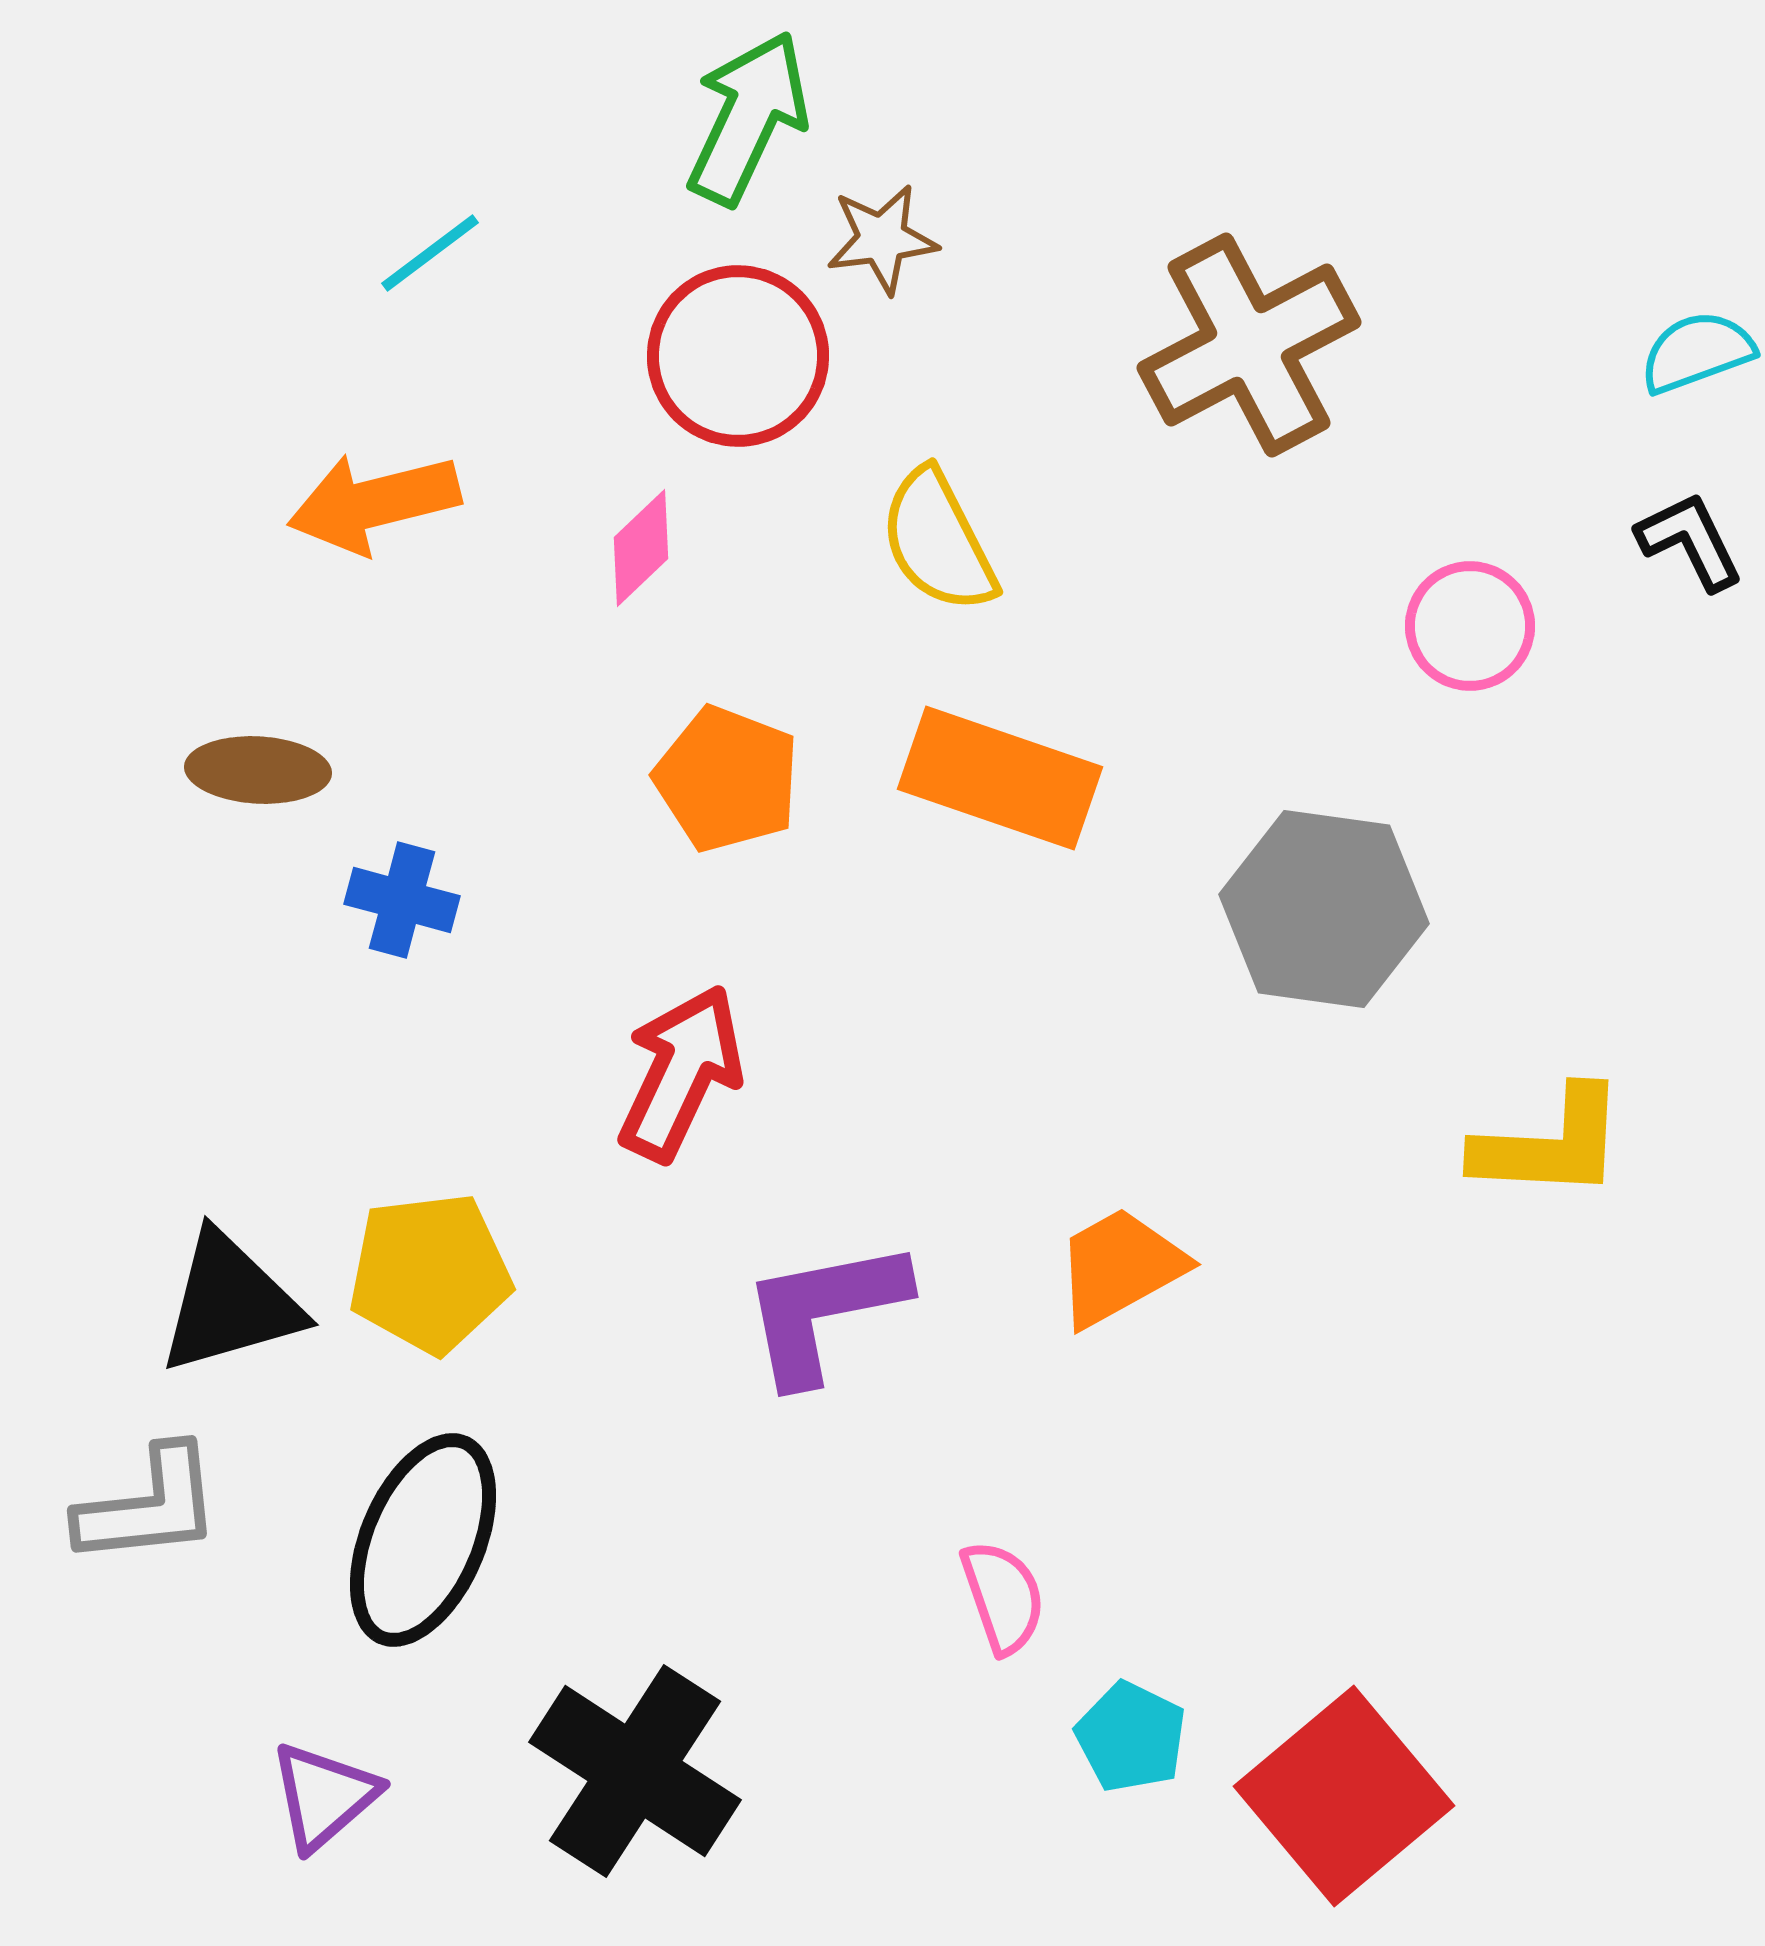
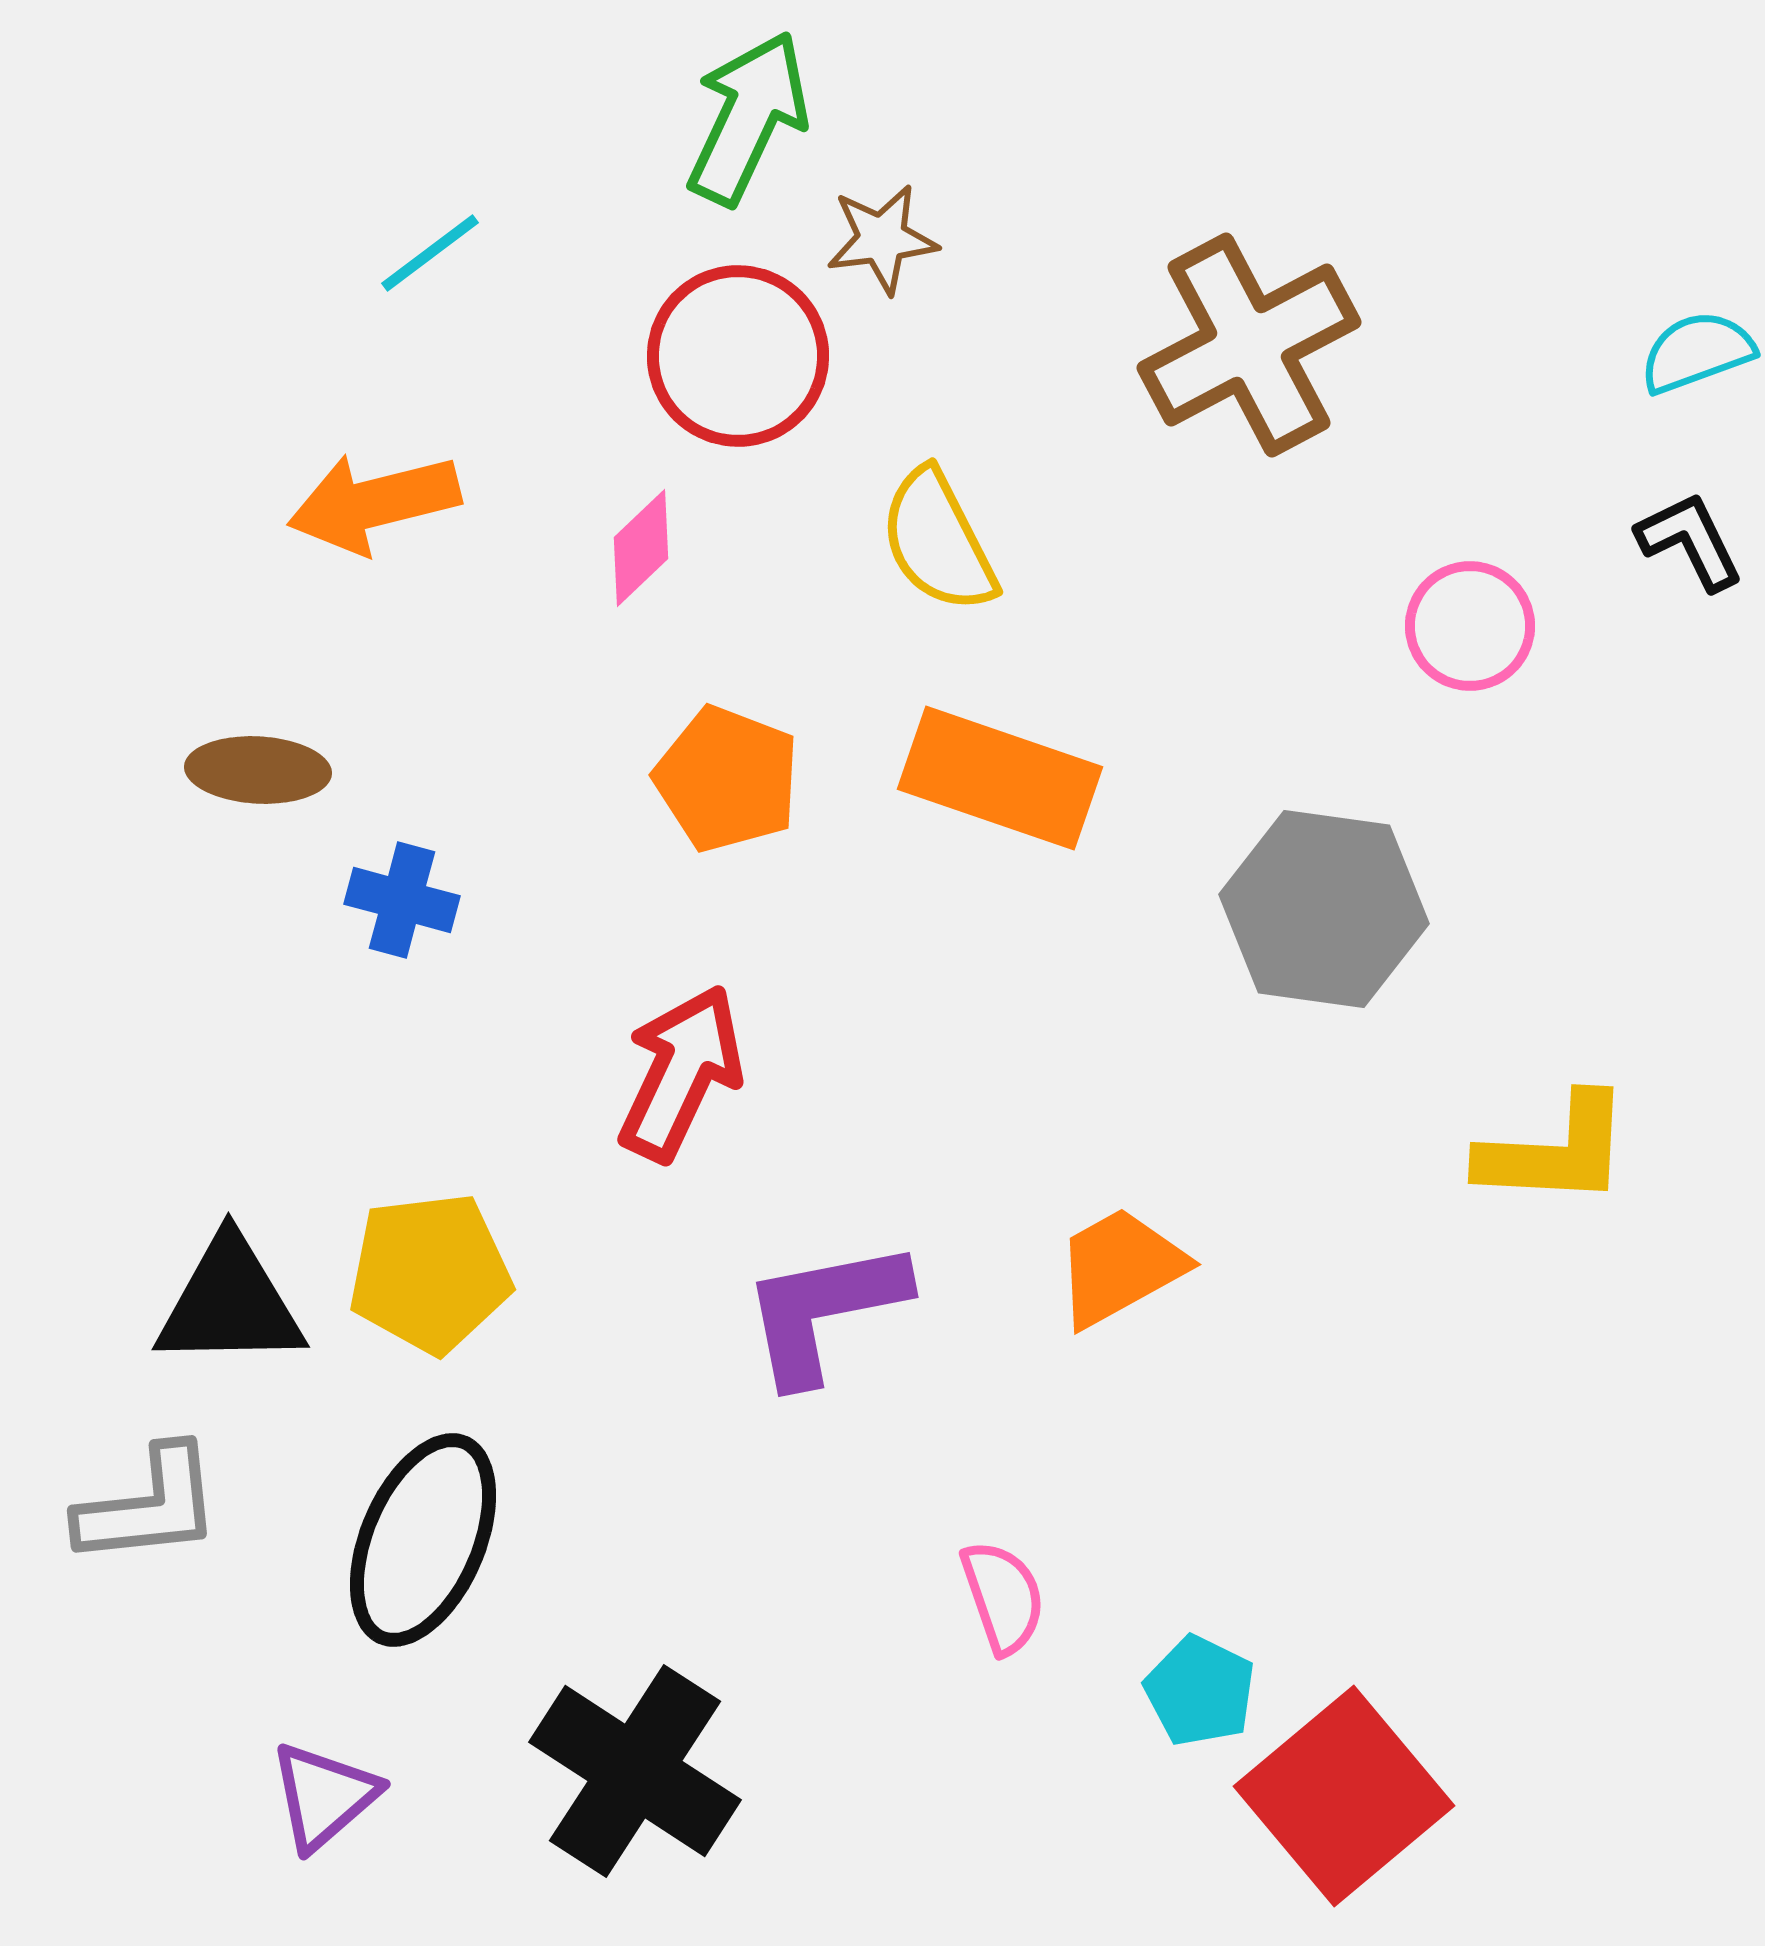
yellow L-shape: moved 5 px right, 7 px down
black triangle: rotated 15 degrees clockwise
cyan pentagon: moved 69 px right, 46 px up
